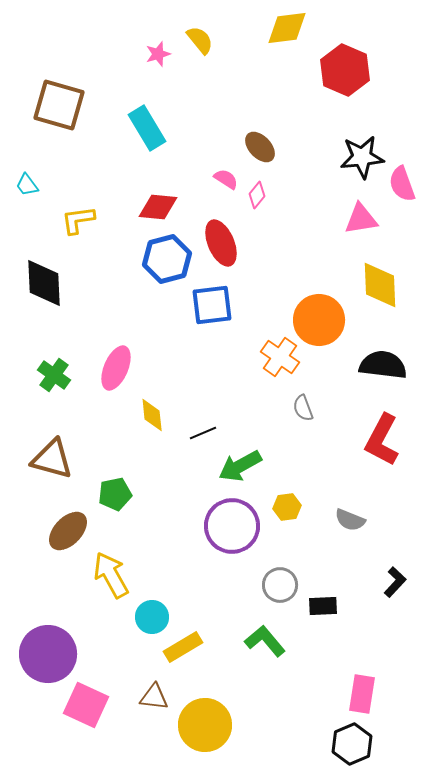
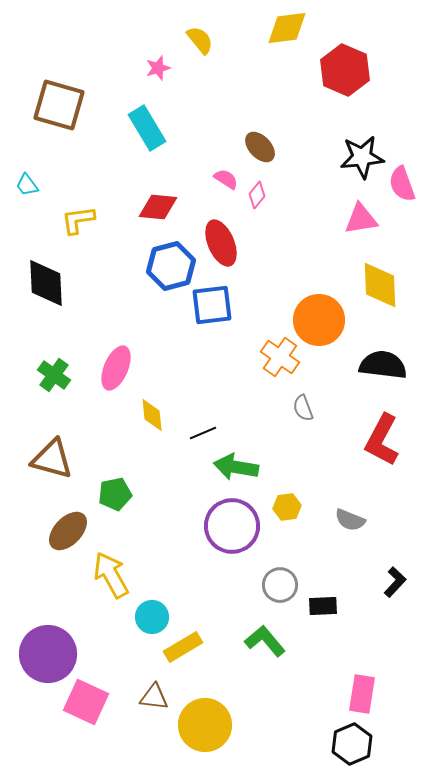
pink star at (158, 54): moved 14 px down
blue hexagon at (167, 259): moved 4 px right, 7 px down
black diamond at (44, 283): moved 2 px right
green arrow at (240, 466): moved 4 px left, 1 px down; rotated 39 degrees clockwise
pink square at (86, 705): moved 3 px up
